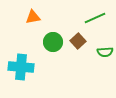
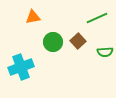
green line: moved 2 px right
cyan cross: rotated 25 degrees counterclockwise
